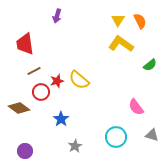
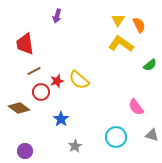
orange semicircle: moved 1 px left, 4 px down
